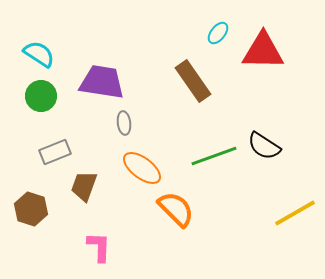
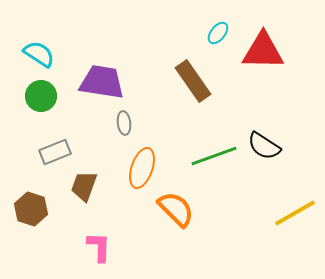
orange ellipse: rotated 72 degrees clockwise
